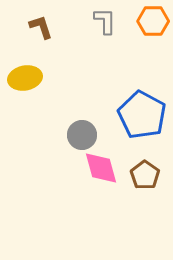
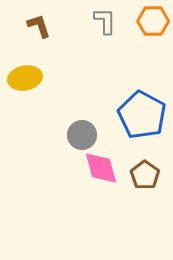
brown L-shape: moved 2 px left, 1 px up
